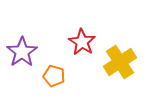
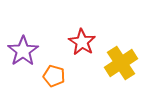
purple star: moved 1 px right, 1 px up
yellow cross: moved 1 px right, 1 px down
